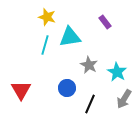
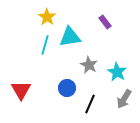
yellow star: rotated 18 degrees clockwise
